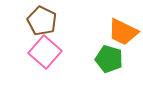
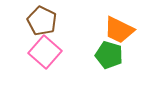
orange trapezoid: moved 4 px left, 2 px up
green pentagon: moved 4 px up
